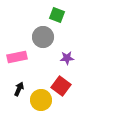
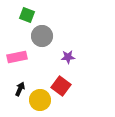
green square: moved 30 px left
gray circle: moved 1 px left, 1 px up
purple star: moved 1 px right, 1 px up
black arrow: moved 1 px right
yellow circle: moved 1 px left
